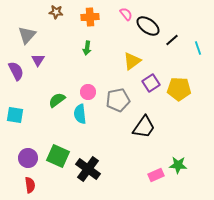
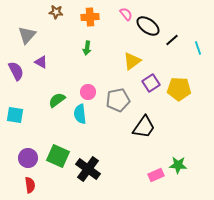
purple triangle: moved 3 px right, 2 px down; rotated 32 degrees counterclockwise
